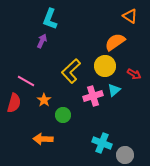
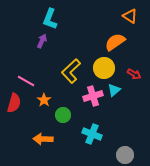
yellow circle: moved 1 px left, 2 px down
cyan cross: moved 10 px left, 9 px up
